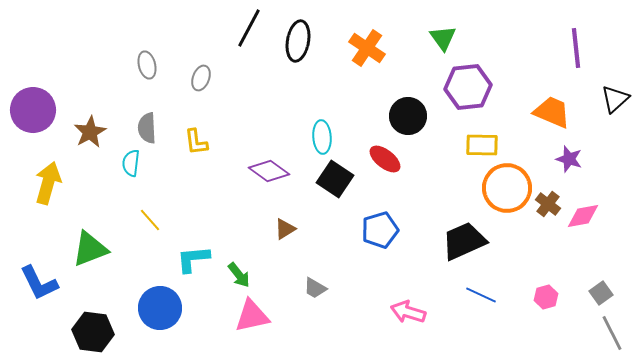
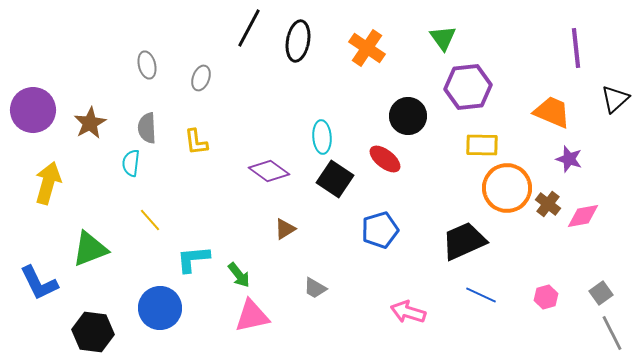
brown star at (90, 132): moved 9 px up
